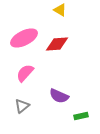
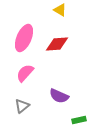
pink ellipse: rotated 40 degrees counterclockwise
green rectangle: moved 2 px left, 4 px down
